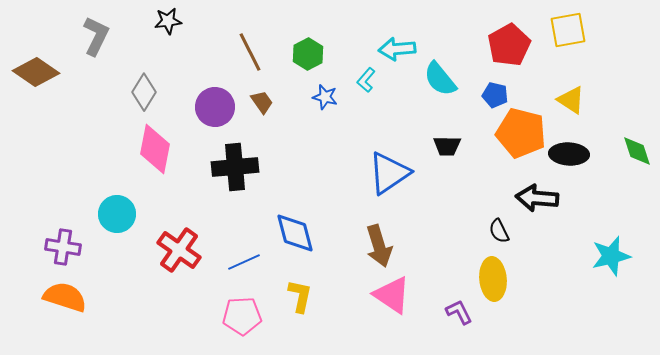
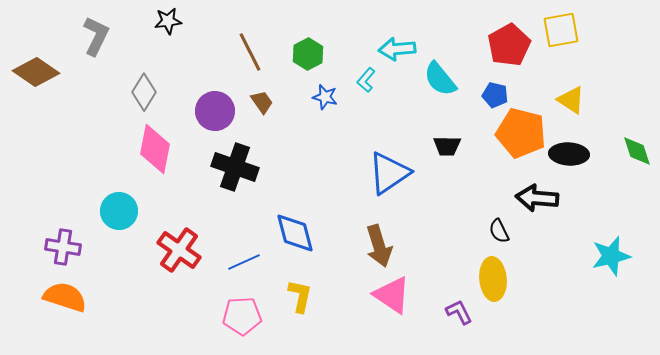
yellow square: moved 7 px left
purple circle: moved 4 px down
black cross: rotated 24 degrees clockwise
cyan circle: moved 2 px right, 3 px up
